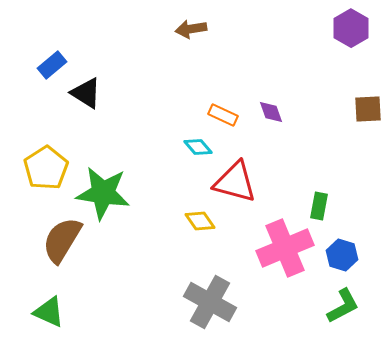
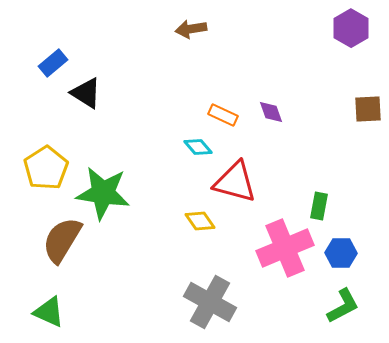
blue rectangle: moved 1 px right, 2 px up
blue hexagon: moved 1 px left, 2 px up; rotated 16 degrees counterclockwise
